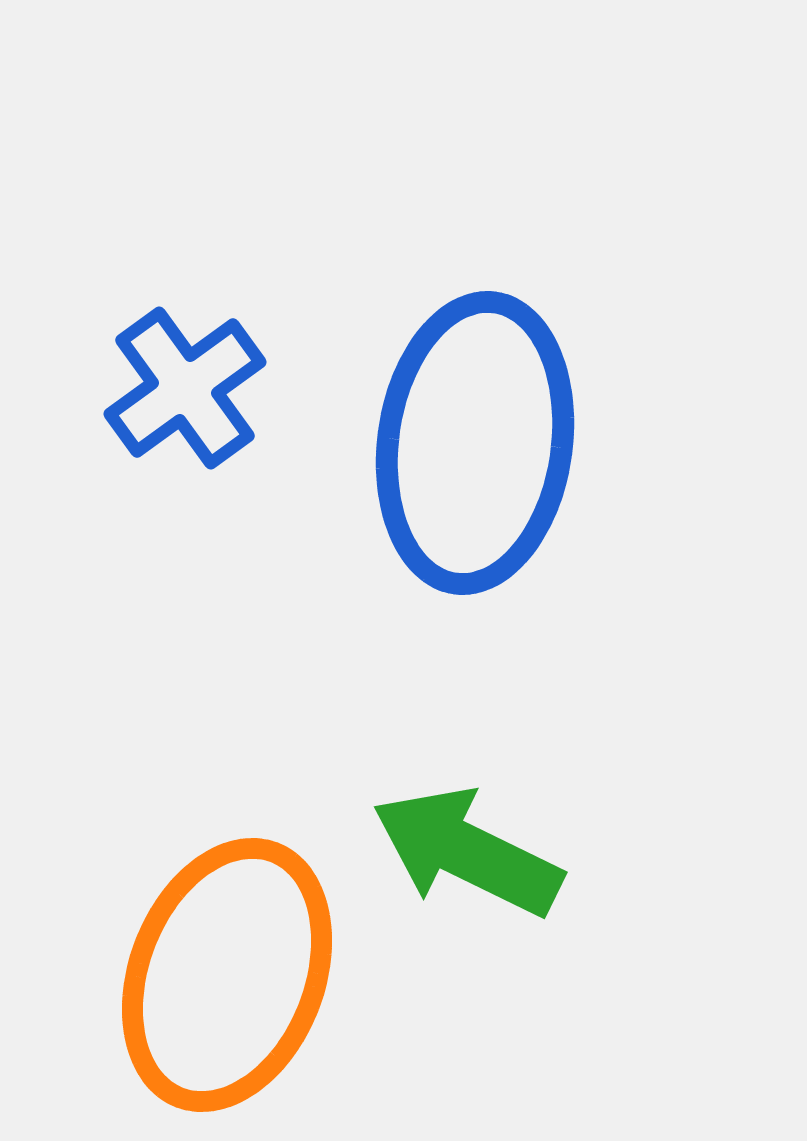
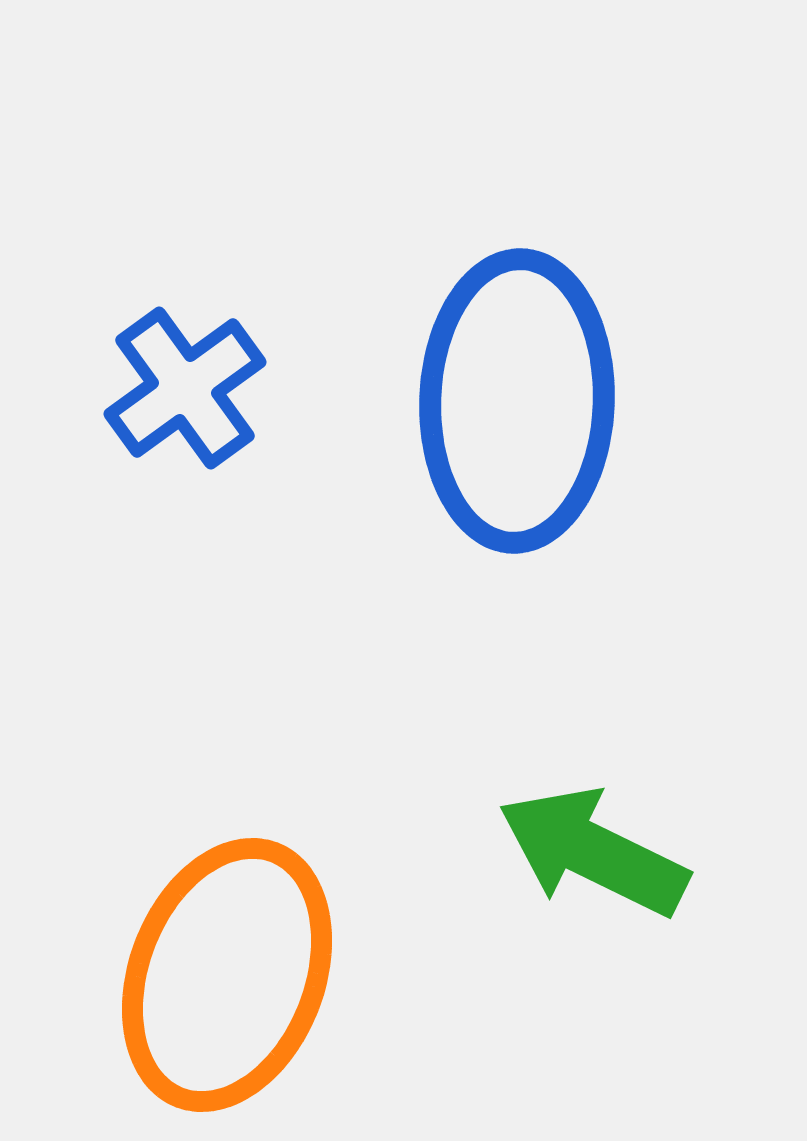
blue ellipse: moved 42 px right, 42 px up; rotated 6 degrees counterclockwise
green arrow: moved 126 px right
